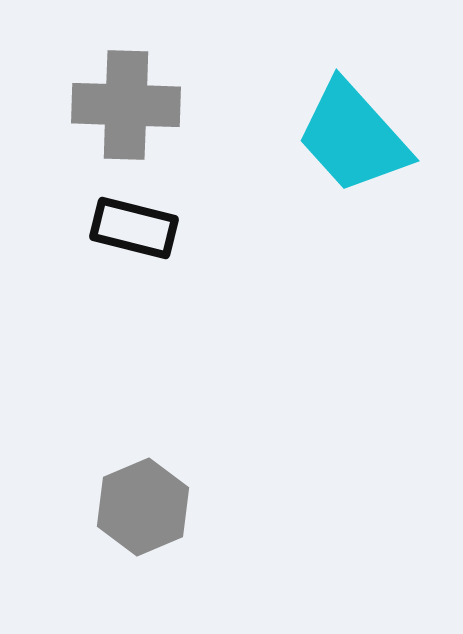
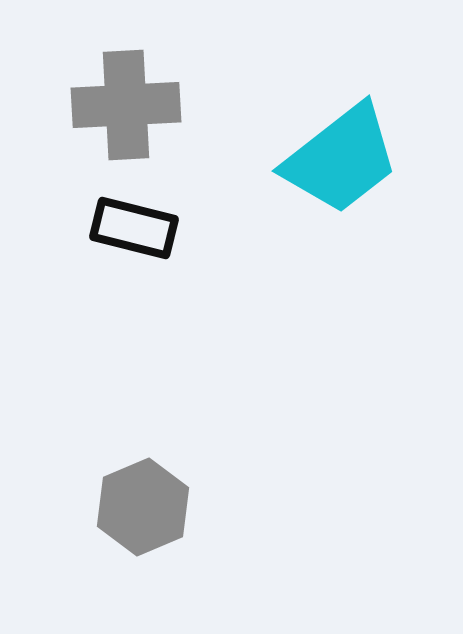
gray cross: rotated 5 degrees counterclockwise
cyan trapezoid: moved 12 px left, 22 px down; rotated 86 degrees counterclockwise
